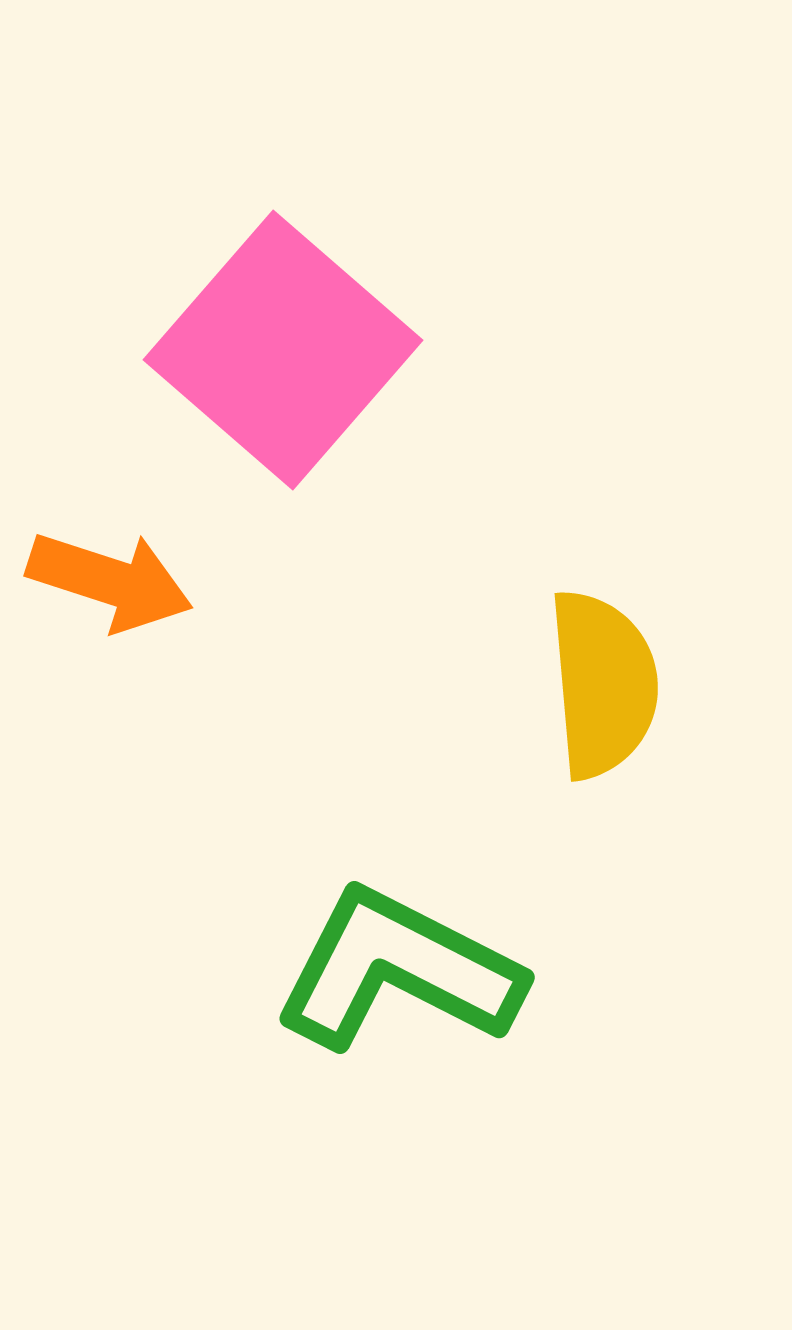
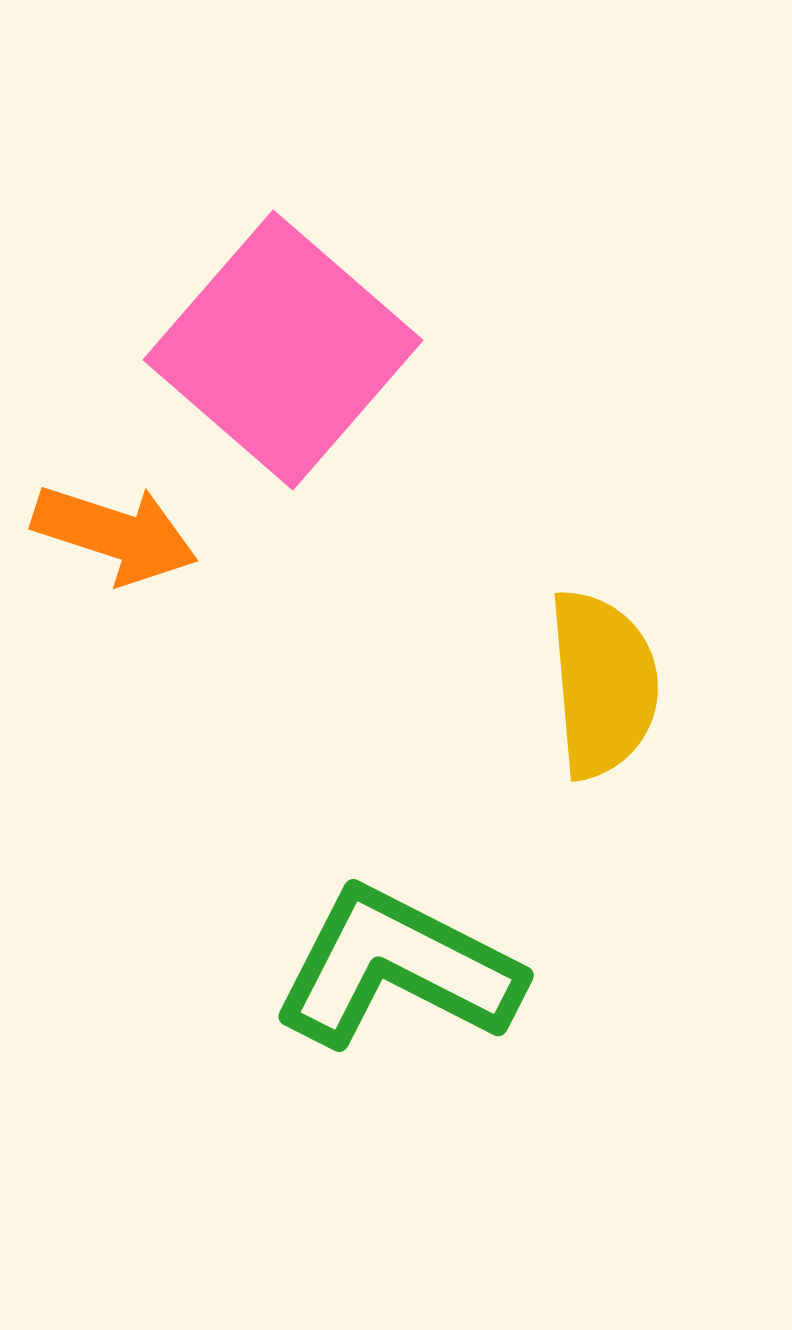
orange arrow: moved 5 px right, 47 px up
green L-shape: moved 1 px left, 2 px up
